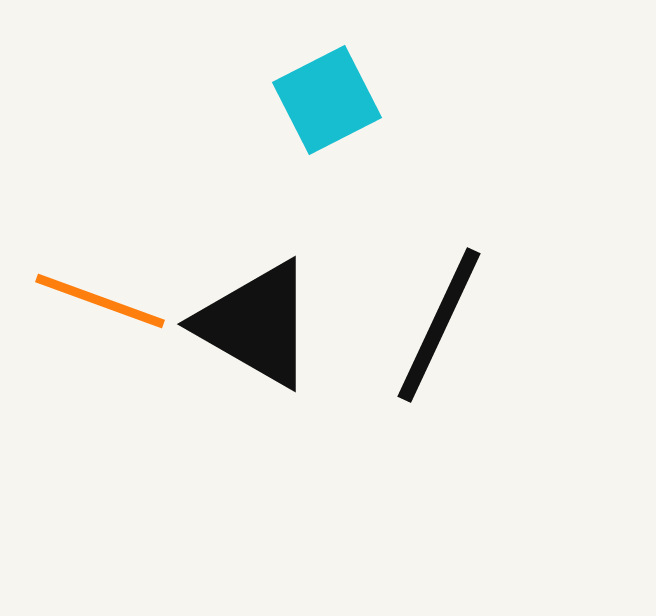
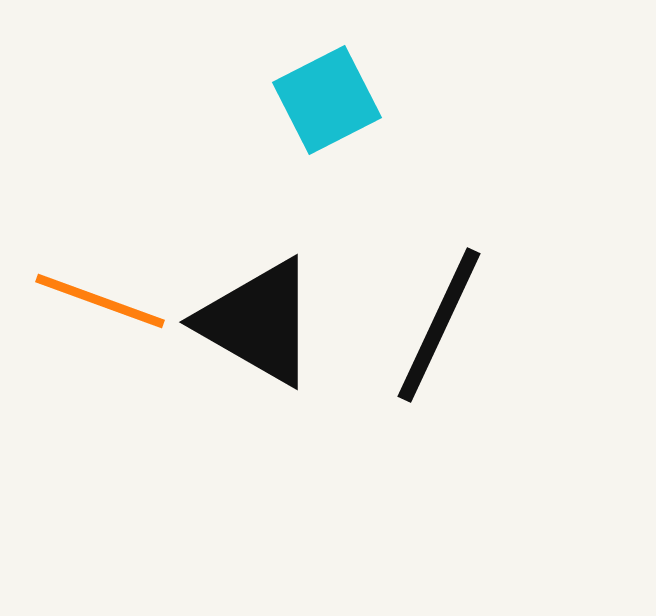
black triangle: moved 2 px right, 2 px up
